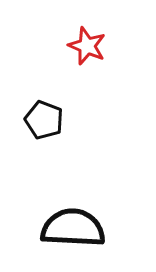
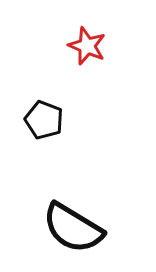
black semicircle: rotated 152 degrees counterclockwise
